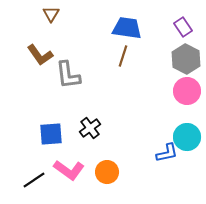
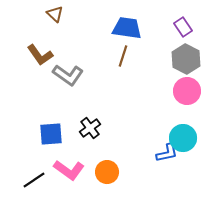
brown triangle: moved 4 px right; rotated 18 degrees counterclockwise
gray L-shape: rotated 48 degrees counterclockwise
cyan circle: moved 4 px left, 1 px down
